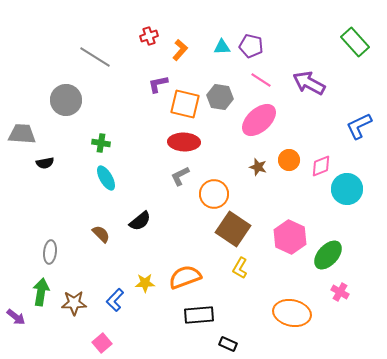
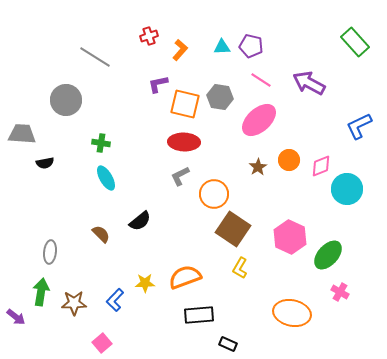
brown star at (258, 167): rotated 24 degrees clockwise
